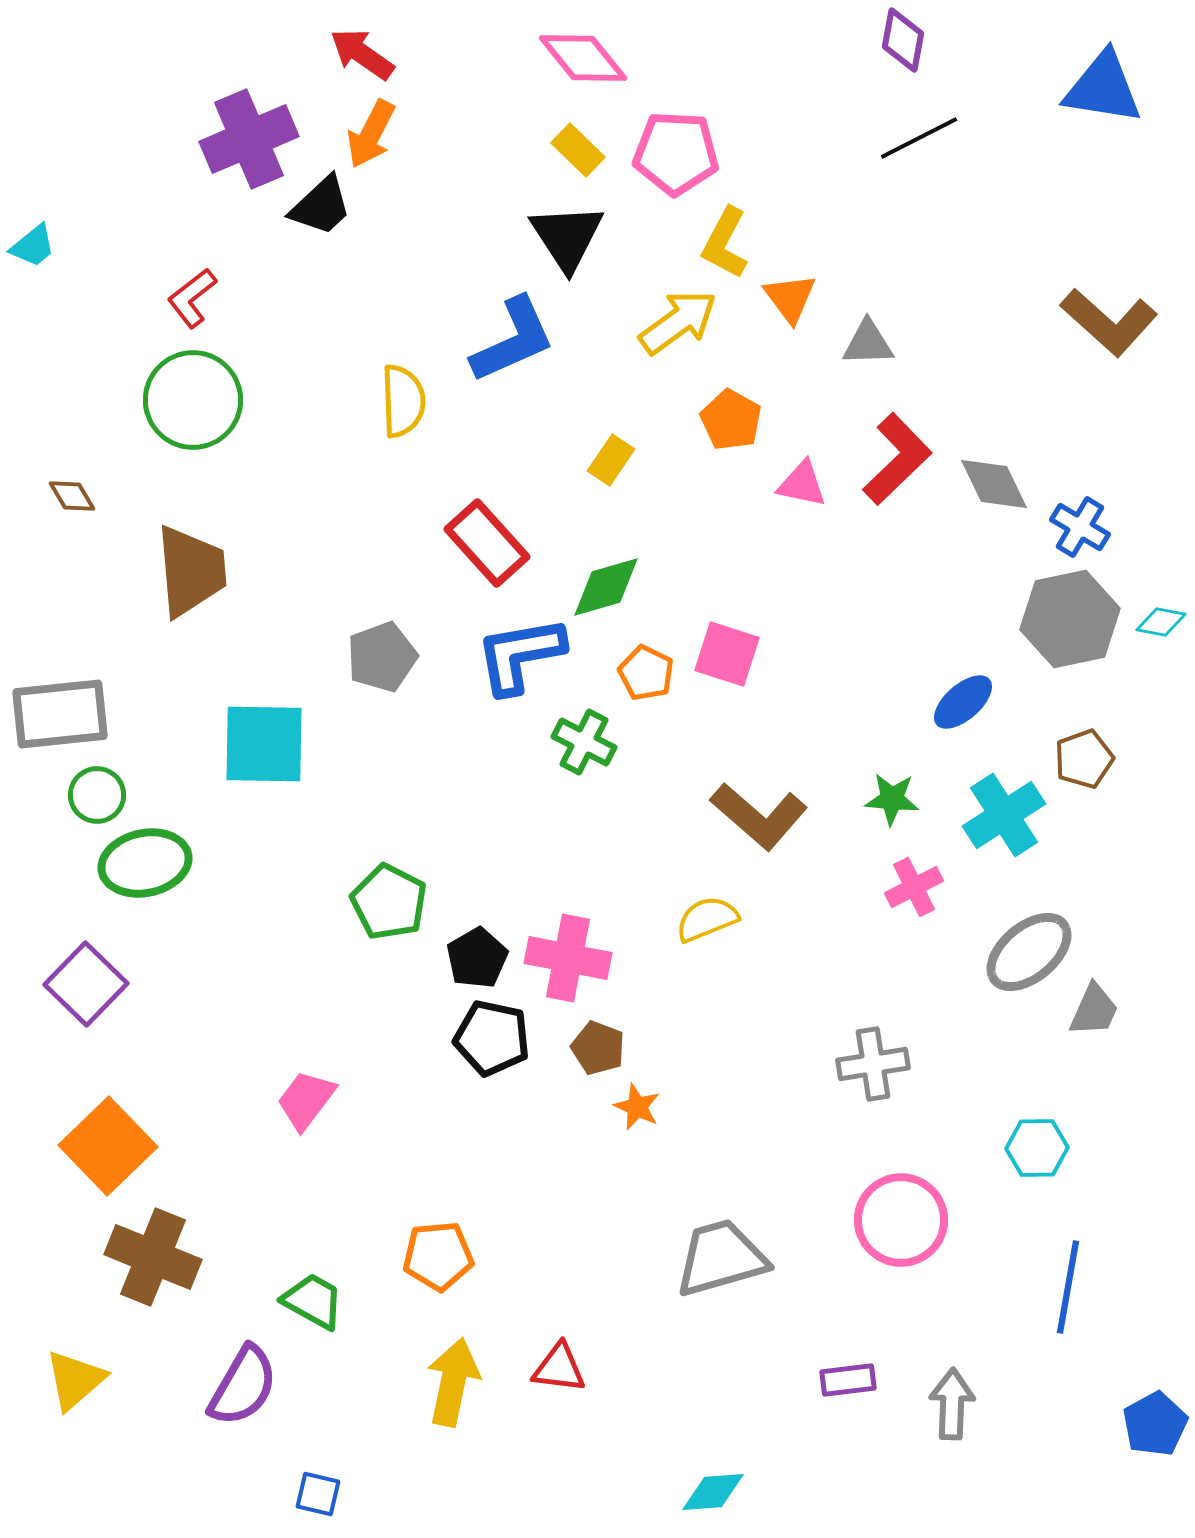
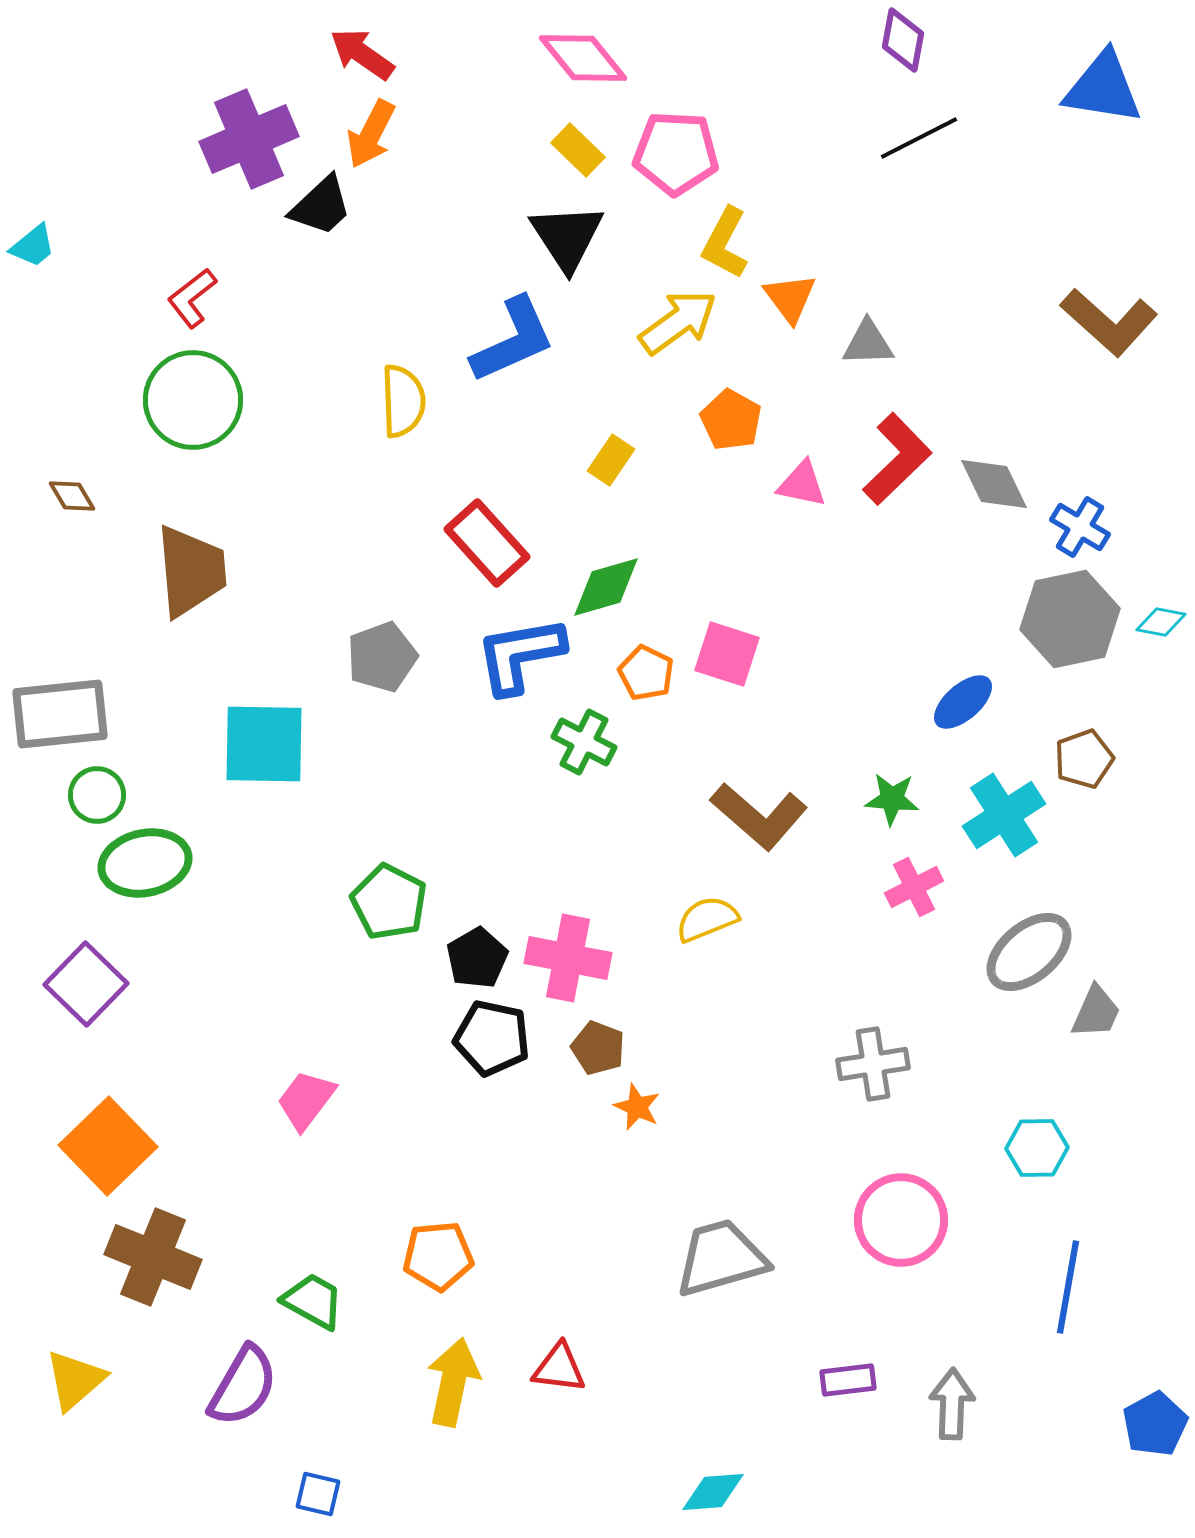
gray trapezoid at (1094, 1010): moved 2 px right, 2 px down
